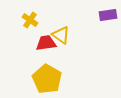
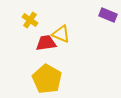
purple rectangle: rotated 30 degrees clockwise
yellow triangle: moved 1 px up; rotated 12 degrees counterclockwise
